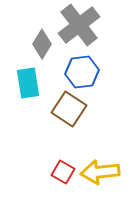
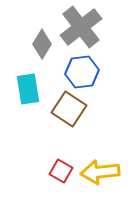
gray cross: moved 2 px right, 2 px down
cyan rectangle: moved 6 px down
red square: moved 2 px left, 1 px up
